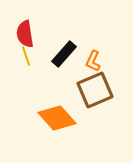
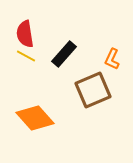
yellow line: rotated 42 degrees counterclockwise
orange L-shape: moved 19 px right, 2 px up
brown square: moved 2 px left
orange diamond: moved 22 px left
